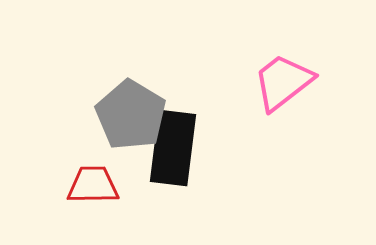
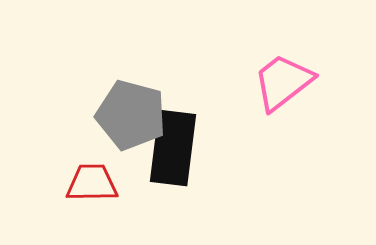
gray pentagon: rotated 16 degrees counterclockwise
red trapezoid: moved 1 px left, 2 px up
